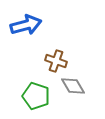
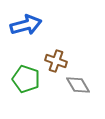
gray diamond: moved 5 px right, 1 px up
green pentagon: moved 10 px left, 17 px up
